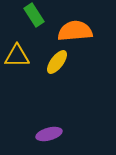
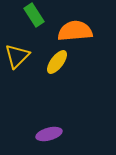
yellow triangle: rotated 44 degrees counterclockwise
